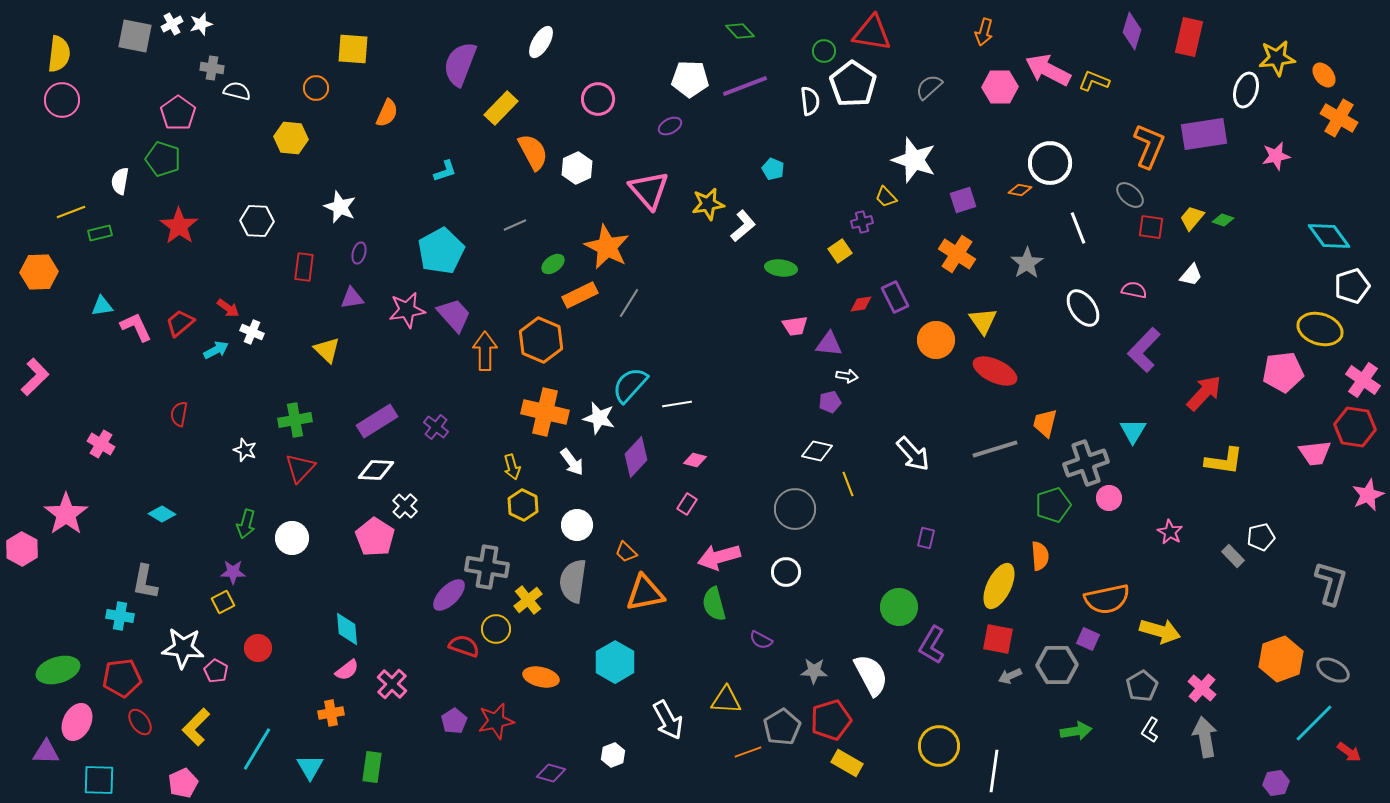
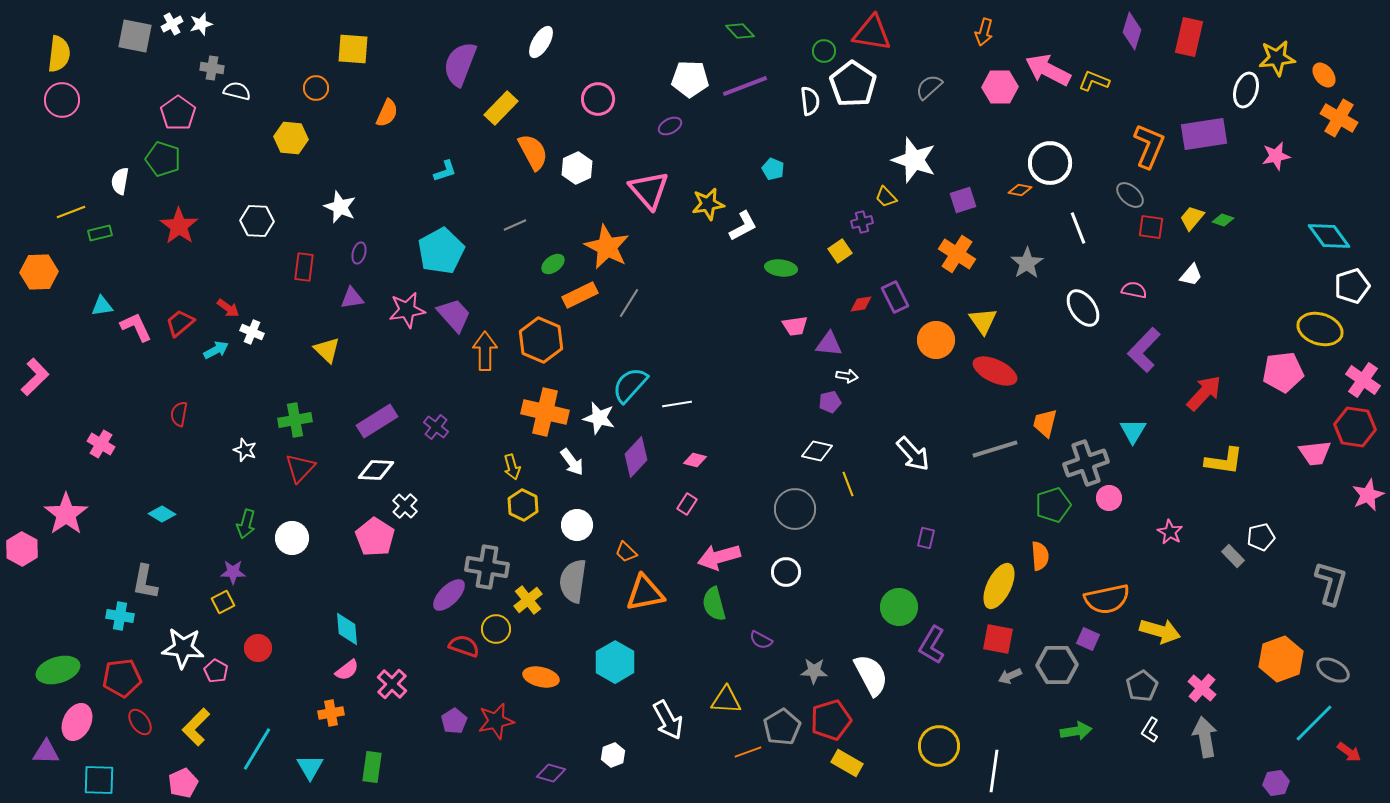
white L-shape at (743, 226): rotated 12 degrees clockwise
